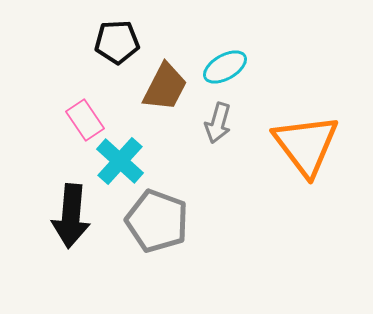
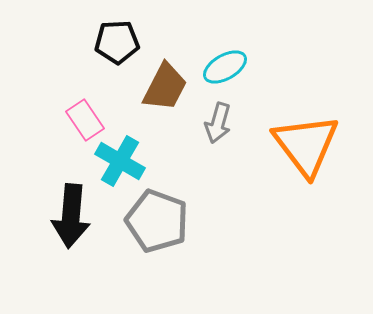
cyan cross: rotated 12 degrees counterclockwise
